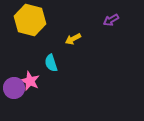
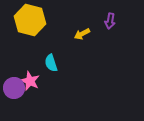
purple arrow: moved 1 px left, 1 px down; rotated 49 degrees counterclockwise
yellow arrow: moved 9 px right, 5 px up
